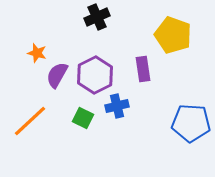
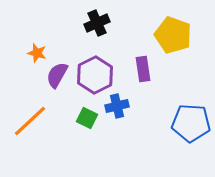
black cross: moved 6 px down
green square: moved 4 px right
